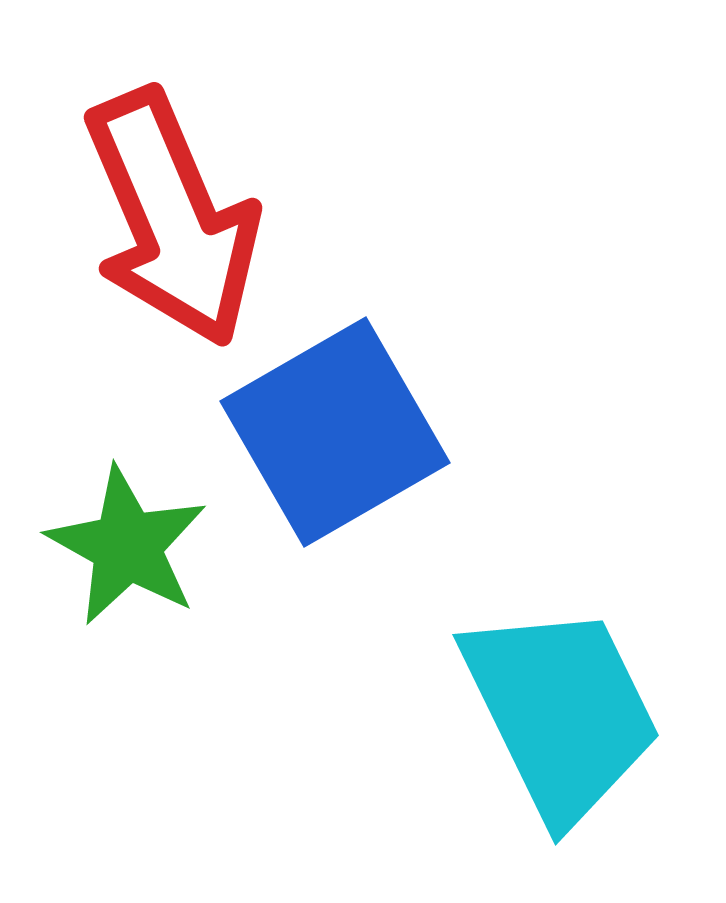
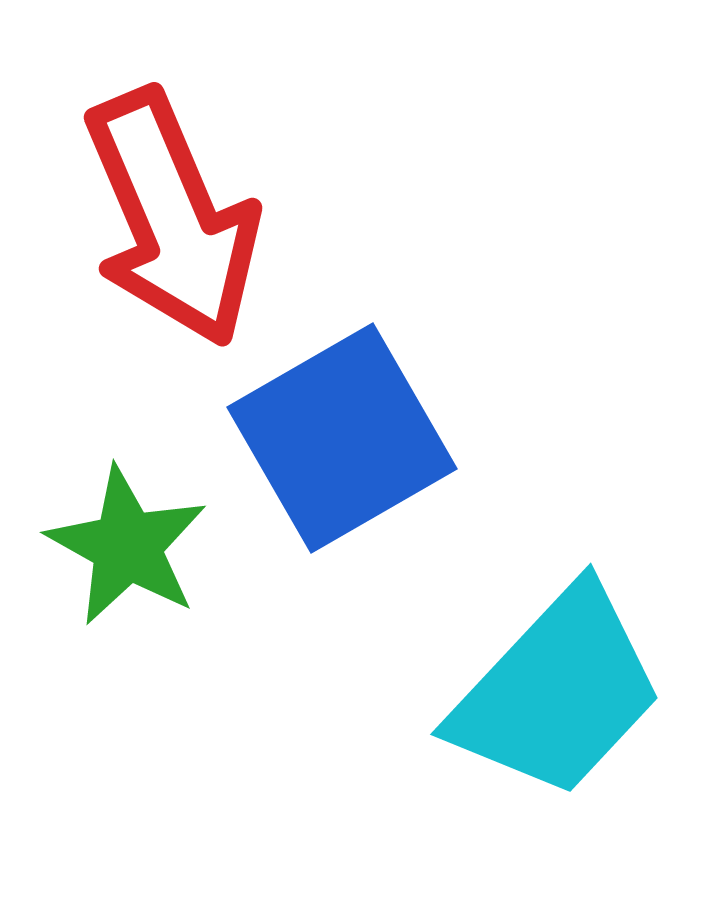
blue square: moved 7 px right, 6 px down
cyan trapezoid: moved 4 px left, 20 px up; rotated 69 degrees clockwise
